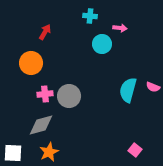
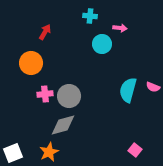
gray diamond: moved 22 px right
white square: rotated 24 degrees counterclockwise
